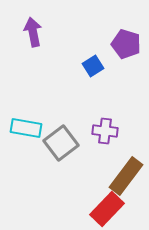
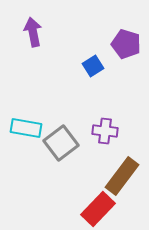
brown rectangle: moved 4 px left
red rectangle: moved 9 px left
